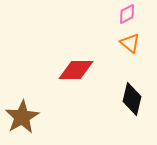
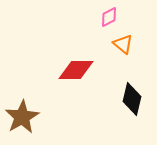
pink diamond: moved 18 px left, 3 px down
orange triangle: moved 7 px left, 1 px down
